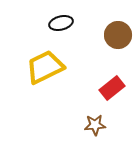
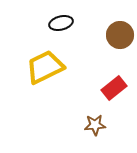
brown circle: moved 2 px right
red rectangle: moved 2 px right
